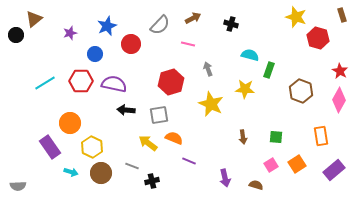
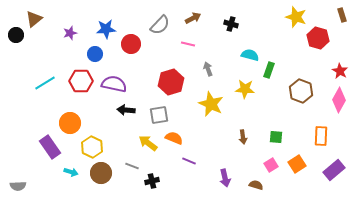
blue star at (107, 26): moved 1 px left, 3 px down; rotated 18 degrees clockwise
orange rectangle at (321, 136): rotated 12 degrees clockwise
